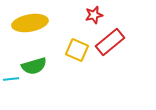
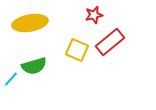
cyan line: rotated 42 degrees counterclockwise
